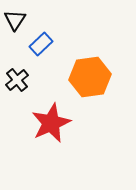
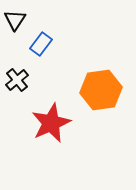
blue rectangle: rotated 10 degrees counterclockwise
orange hexagon: moved 11 px right, 13 px down
